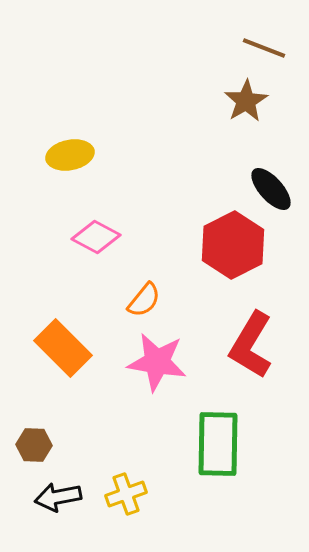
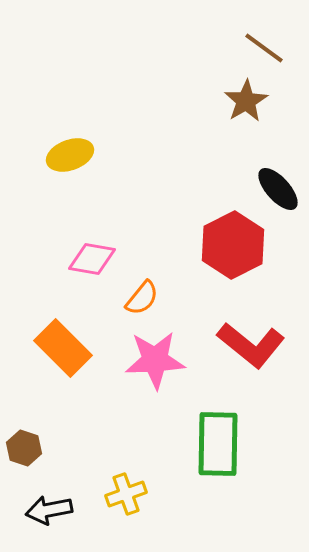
brown line: rotated 15 degrees clockwise
yellow ellipse: rotated 9 degrees counterclockwise
black ellipse: moved 7 px right
pink diamond: moved 4 px left, 22 px down; rotated 18 degrees counterclockwise
orange semicircle: moved 2 px left, 2 px up
red L-shape: rotated 82 degrees counterclockwise
pink star: moved 2 px left, 2 px up; rotated 12 degrees counterclockwise
brown hexagon: moved 10 px left, 3 px down; rotated 16 degrees clockwise
black arrow: moved 9 px left, 13 px down
